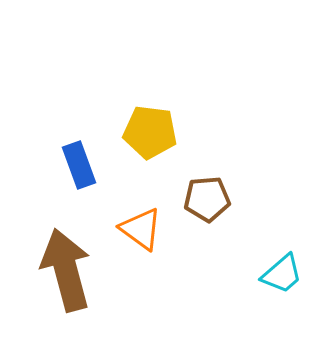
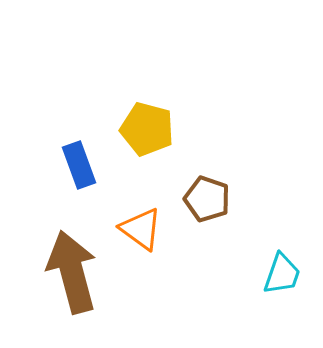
yellow pentagon: moved 3 px left, 3 px up; rotated 8 degrees clockwise
brown pentagon: rotated 24 degrees clockwise
brown arrow: moved 6 px right, 2 px down
cyan trapezoid: rotated 30 degrees counterclockwise
